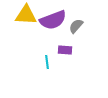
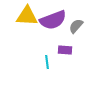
yellow triangle: moved 1 px right, 1 px down
